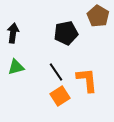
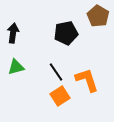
orange L-shape: rotated 12 degrees counterclockwise
